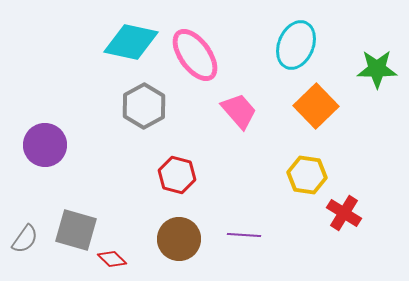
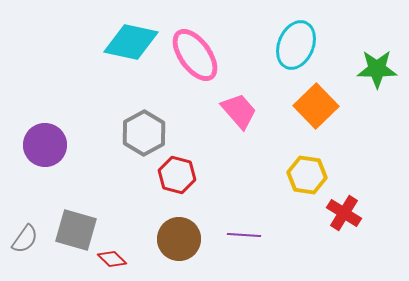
gray hexagon: moved 27 px down
